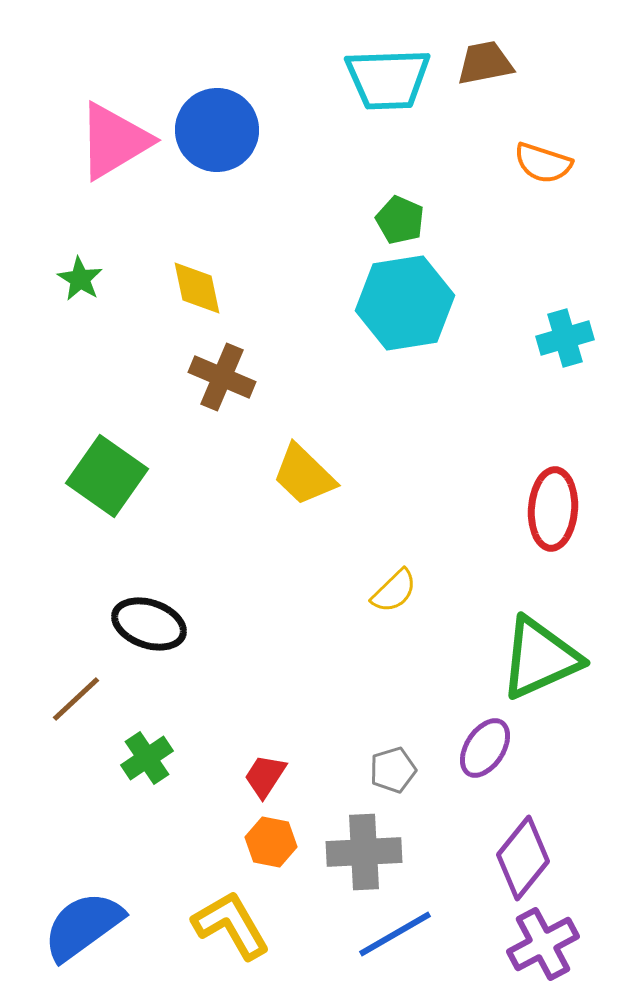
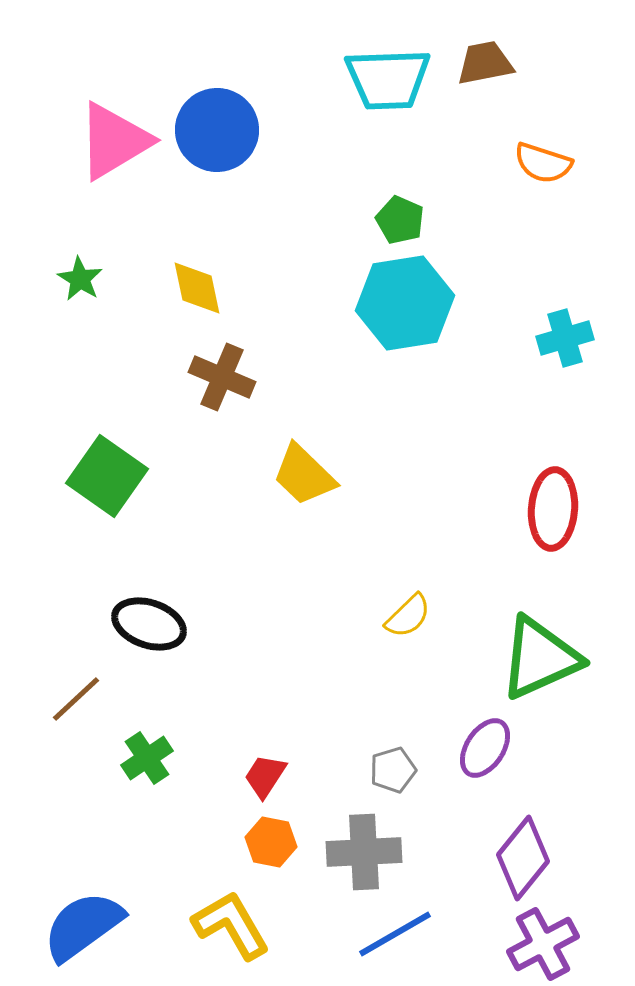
yellow semicircle: moved 14 px right, 25 px down
